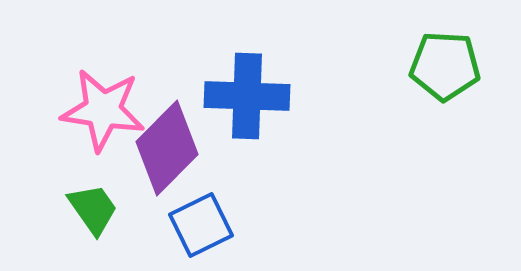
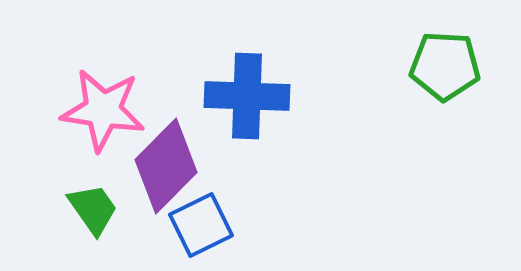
purple diamond: moved 1 px left, 18 px down
